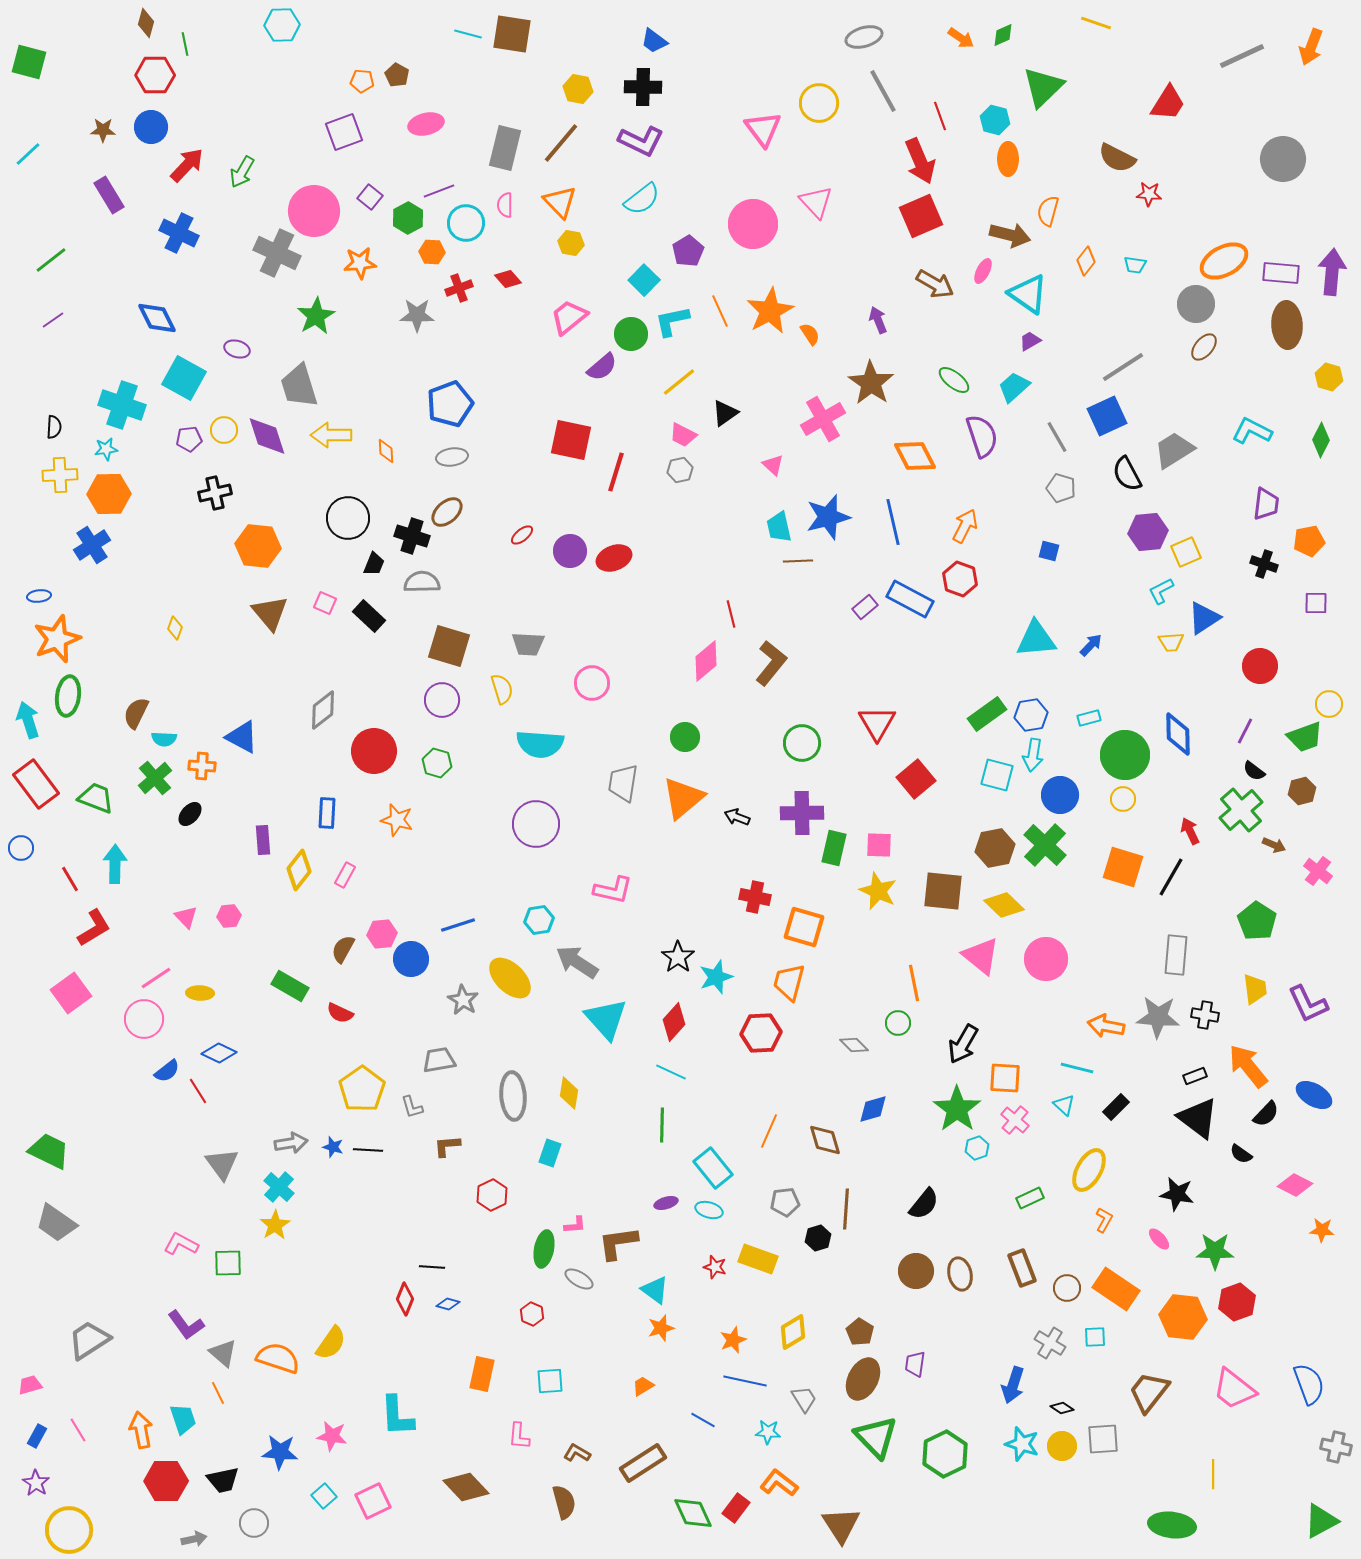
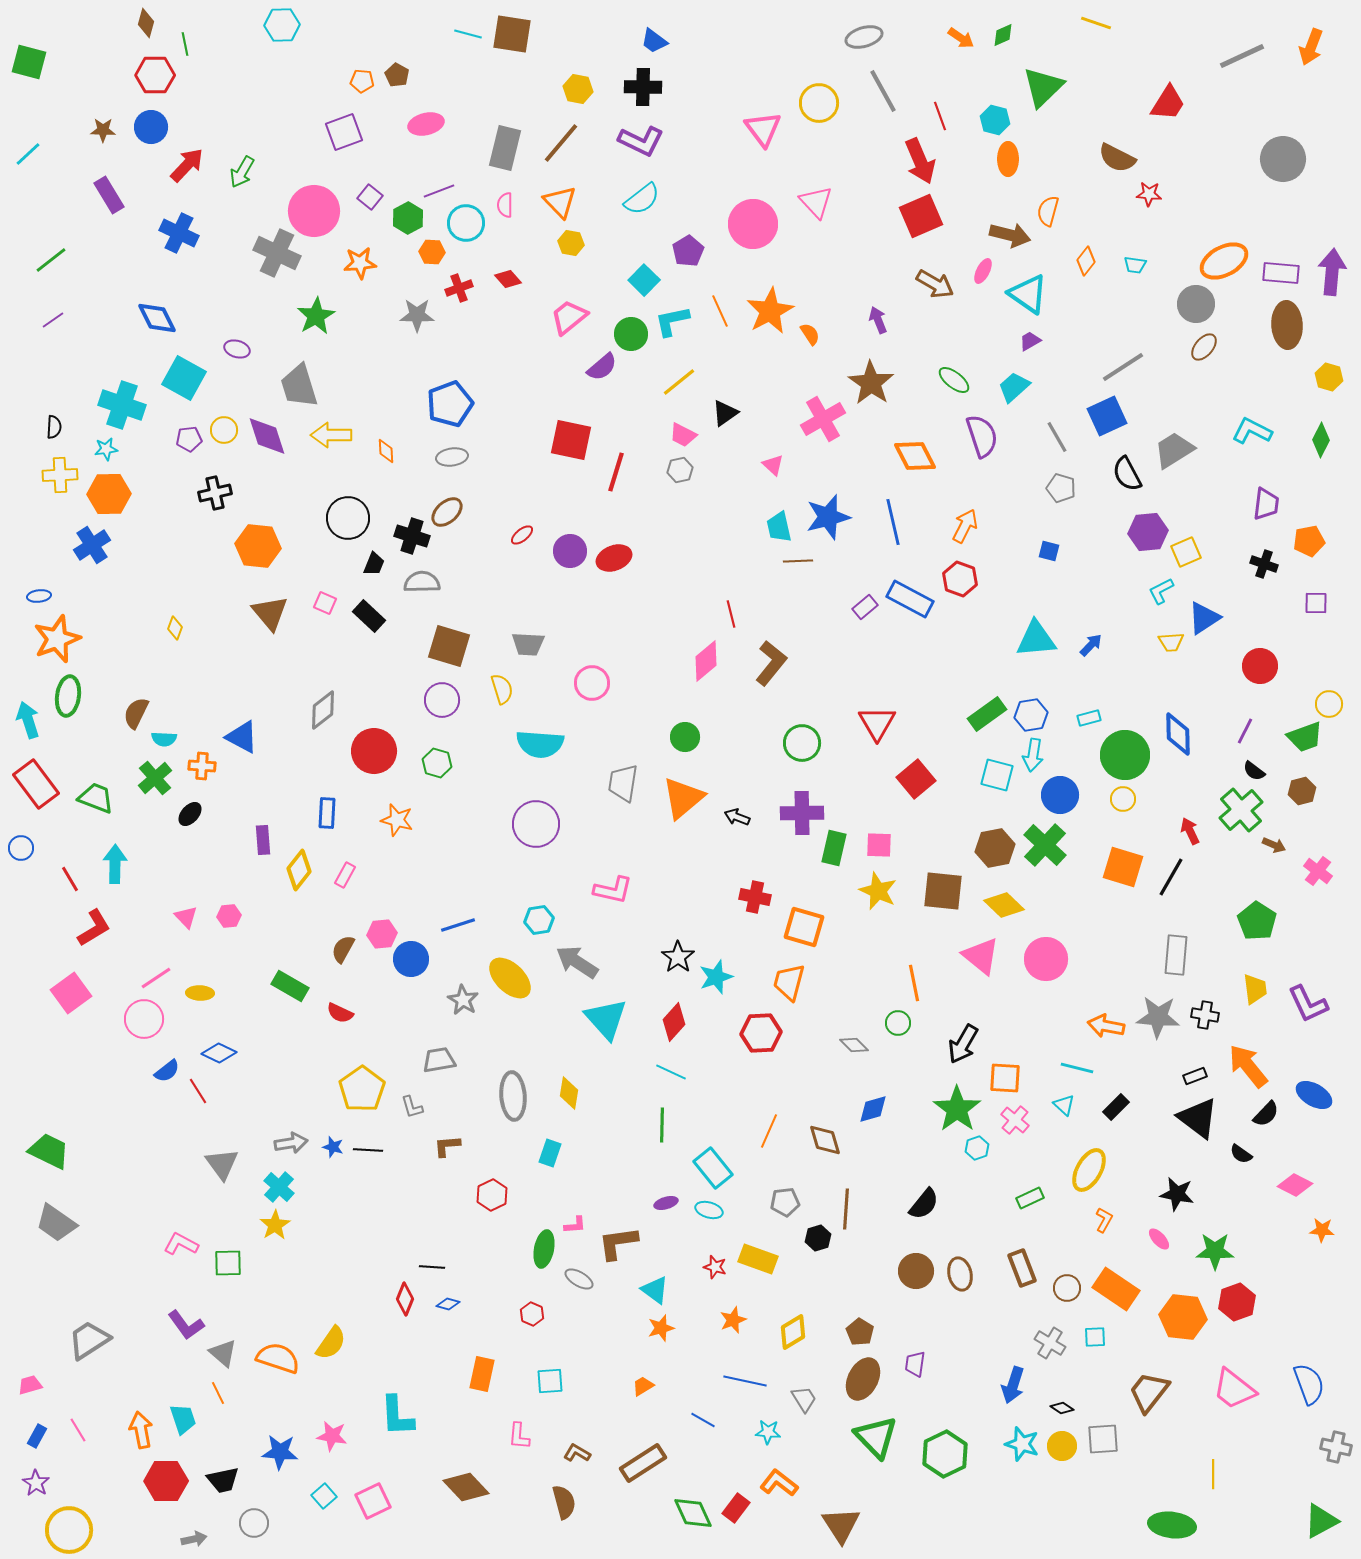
orange star at (733, 1340): moved 20 px up
